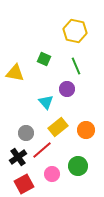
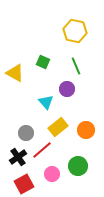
green square: moved 1 px left, 3 px down
yellow triangle: rotated 18 degrees clockwise
